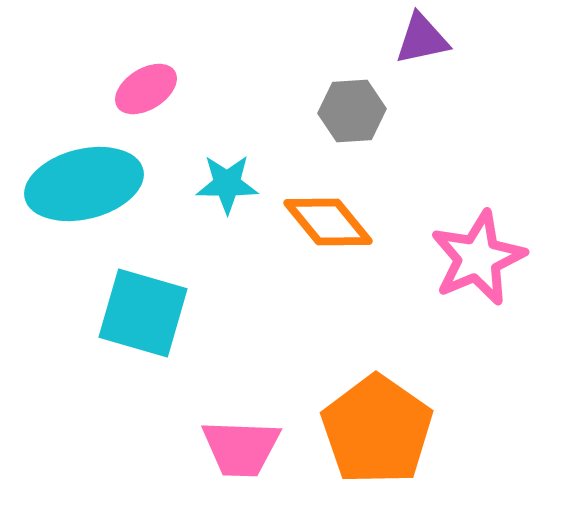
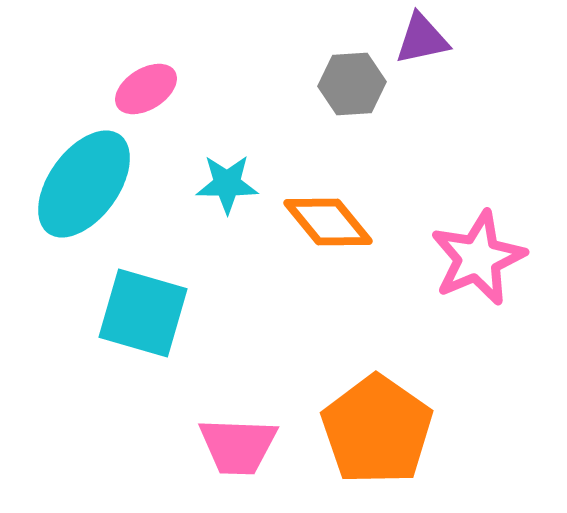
gray hexagon: moved 27 px up
cyan ellipse: rotated 40 degrees counterclockwise
pink trapezoid: moved 3 px left, 2 px up
